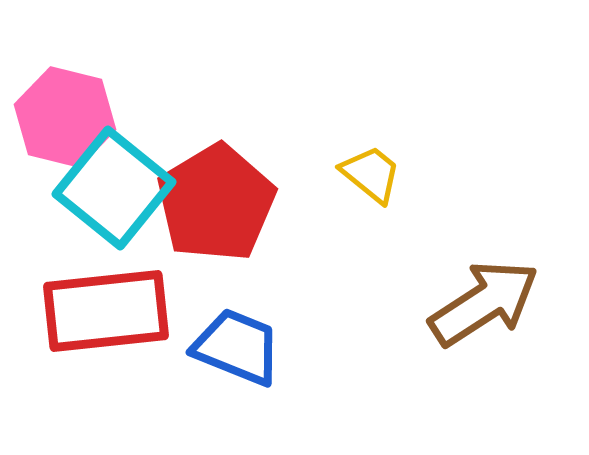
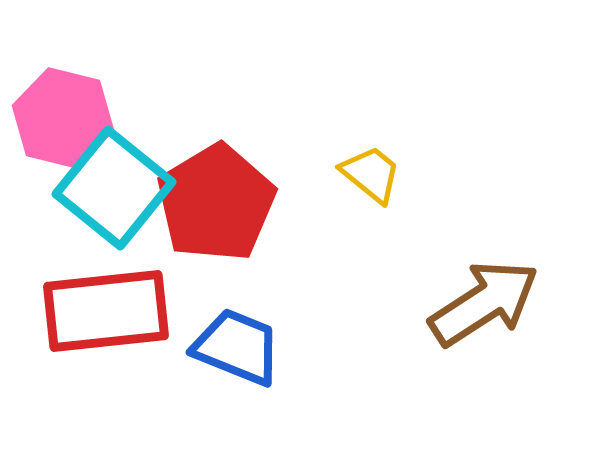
pink hexagon: moved 2 px left, 1 px down
